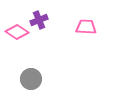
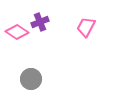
purple cross: moved 1 px right, 2 px down
pink trapezoid: rotated 65 degrees counterclockwise
